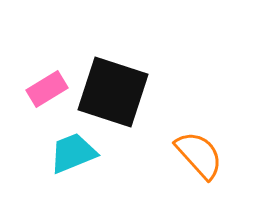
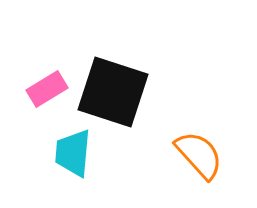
cyan trapezoid: rotated 63 degrees counterclockwise
